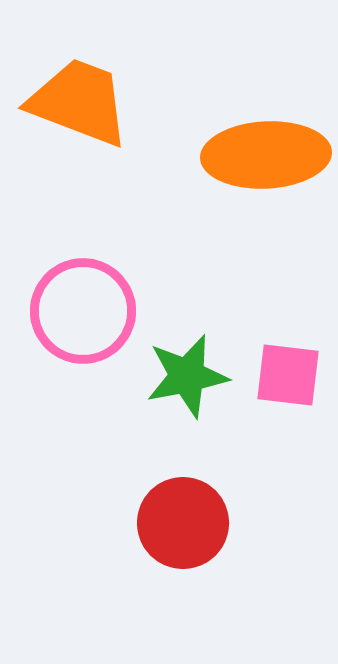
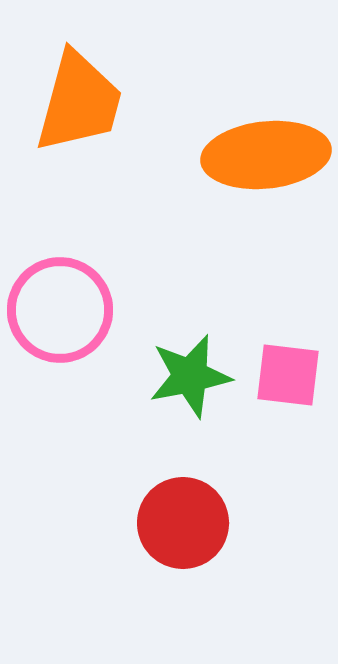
orange trapezoid: rotated 84 degrees clockwise
orange ellipse: rotated 3 degrees counterclockwise
pink circle: moved 23 px left, 1 px up
green star: moved 3 px right
